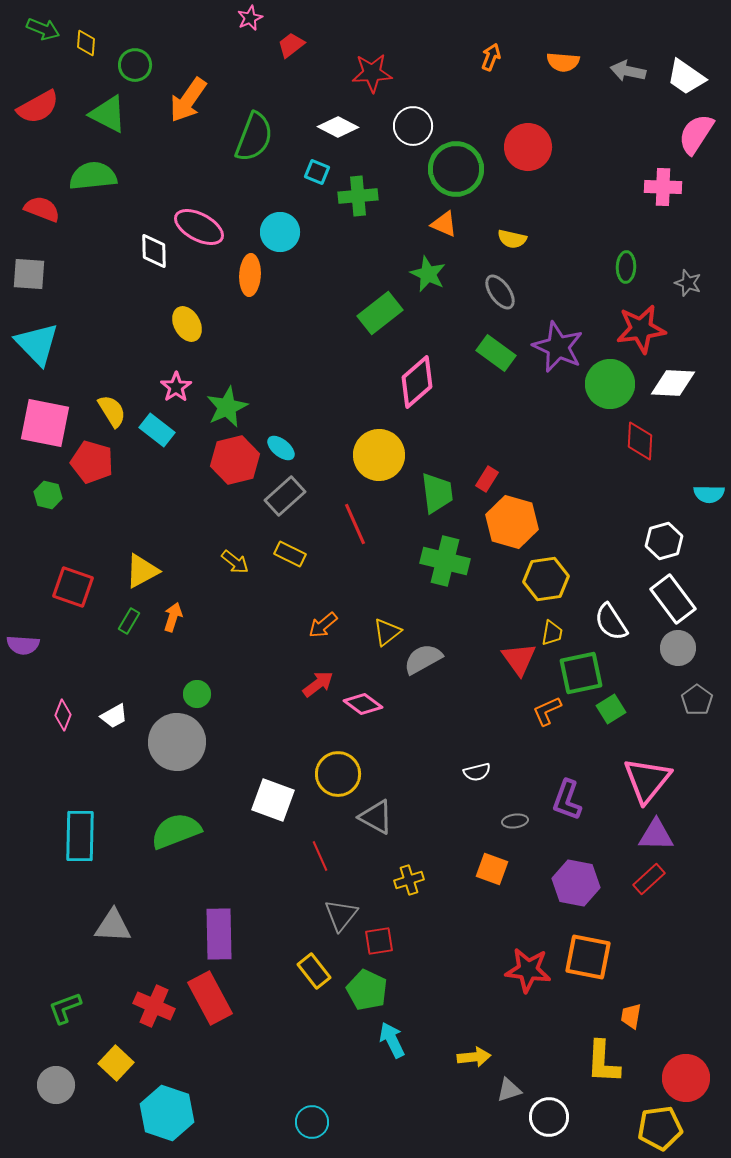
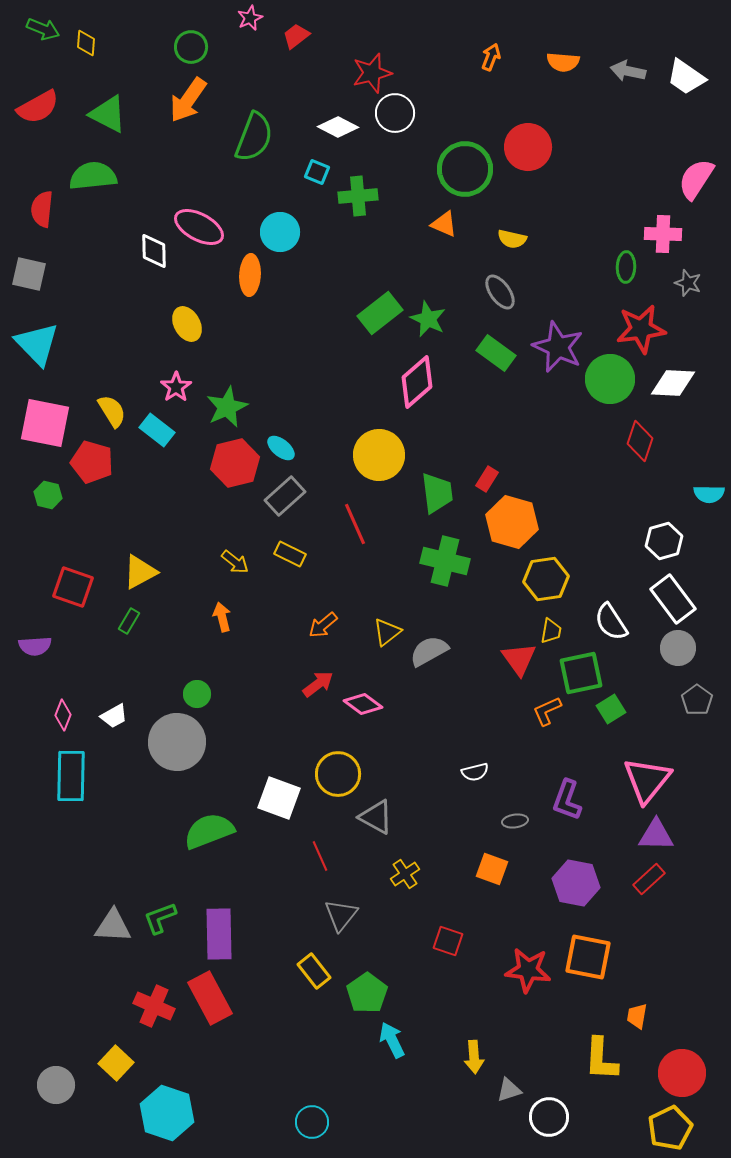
red trapezoid at (291, 45): moved 5 px right, 9 px up
green circle at (135, 65): moved 56 px right, 18 px up
red star at (372, 73): rotated 12 degrees counterclockwise
white circle at (413, 126): moved 18 px left, 13 px up
pink semicircle at (696, 134): moved 45 px down
green circle at (456, 169): moved 9 px right
pink cross at (663, 187): moved 47 px down
red semicircle at (42, 209): rotated 105 degrees counterclockwise
gray square at (29, 274): rotated 9 degrees clockwise
green star at (428, 274): moved 45 px down
green circle at (610, 384): moved 5 px up
red diamond at (640, 441): rotated 15 degrees clockwise
red hexagon at (235, 460): moved 3 px down
yellow triangle at (142, 571): moved 2 px left, 1 px down
orange arrow at (173, 617): moved 49 px right; rotated 32 degrees counterclockwise
yellow trapezoid at (552, 633): moved 1 px left, 2 px up
purple semicircle at (23, 645): moved 12 px right, 1 px down; rotated 8 degrees counterclockwise
gray semicircle at (423, 659): moved 6 px right, 8 px up
white semicircle at (477, 772): moved 2 px left
white square at (273, 800): moved 6 px right, 2 px up
green semicircle at (176, 831): moved 33 px right
cyan rectangle at (80, 836): moved 9 px left, 60 px up
yellow cross at (409, 880): moved 4 px left, 6 px up; rotated 16 degrees counterclockwise
red square at (379, 941): moved 69 px right; rotated 28 degrees clockwise
green pentagon at (367, 990): moved 3 px down; rotated 12 degrees clockwise
green L-shape at (65, 1008): moved 95 px right, 90 px up
orange trapezoid at (631, 1016): moved 6 px right
yellow arrow at (474, 1057): rotated 92 degrees clockwise
yellow L-shape at (603, 1062): moved 2 px left, 3 px up
red circle at (686, 1078): moved 4 px left, 5 px up
yellow pentagon at (660, 1128): moved 10 px right; rotated 18 degrees counterclockwise
